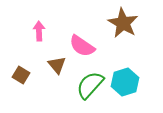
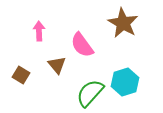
pink semicircle: moved 1 px up; rotated 20 degrees clockwise
green semicircle: moved 8 px down
